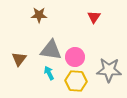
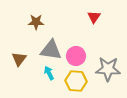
brown star: moved 3 px left, 7 px down
pink circle: moved 1 px right, 1 px up
gray star: moved 1 px left, 1 px up
